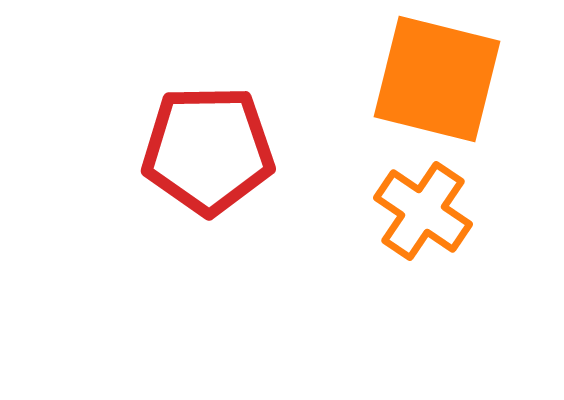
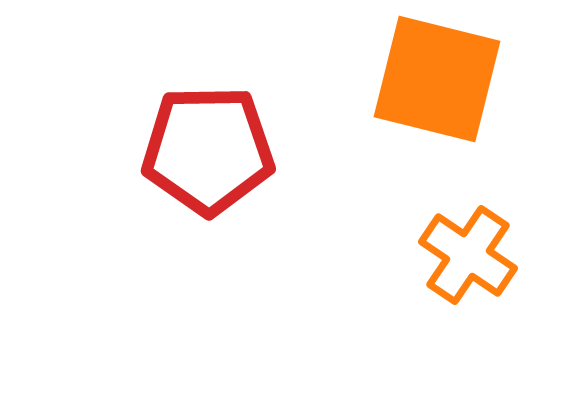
orange cross: moved 45 px right, 44 px down
